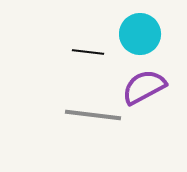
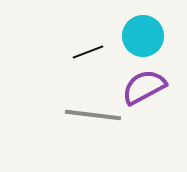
cyan circle: moved 3 px right, 2 px down
black line: rotated 28 degrees counterclockwise
